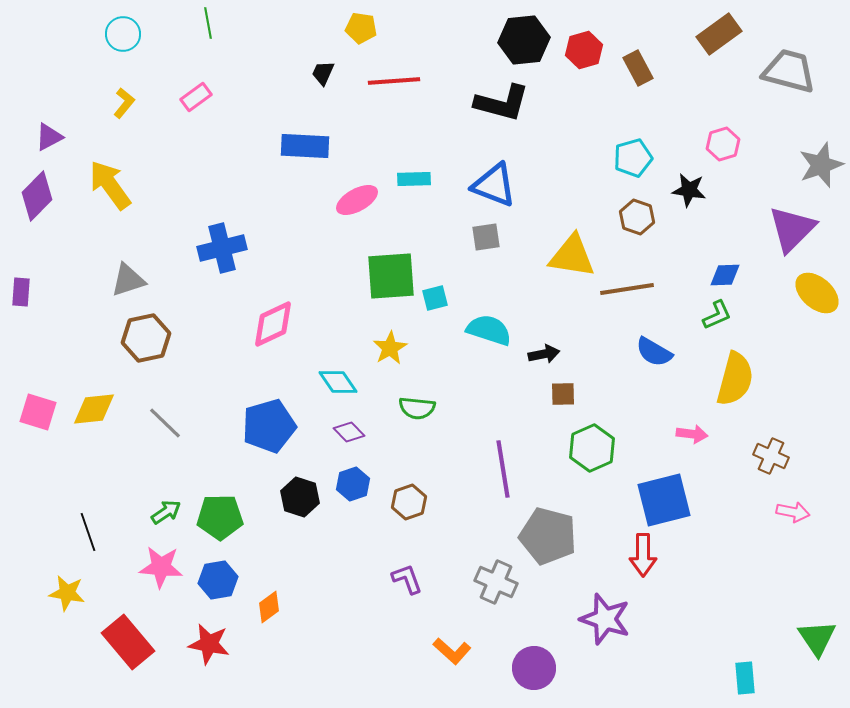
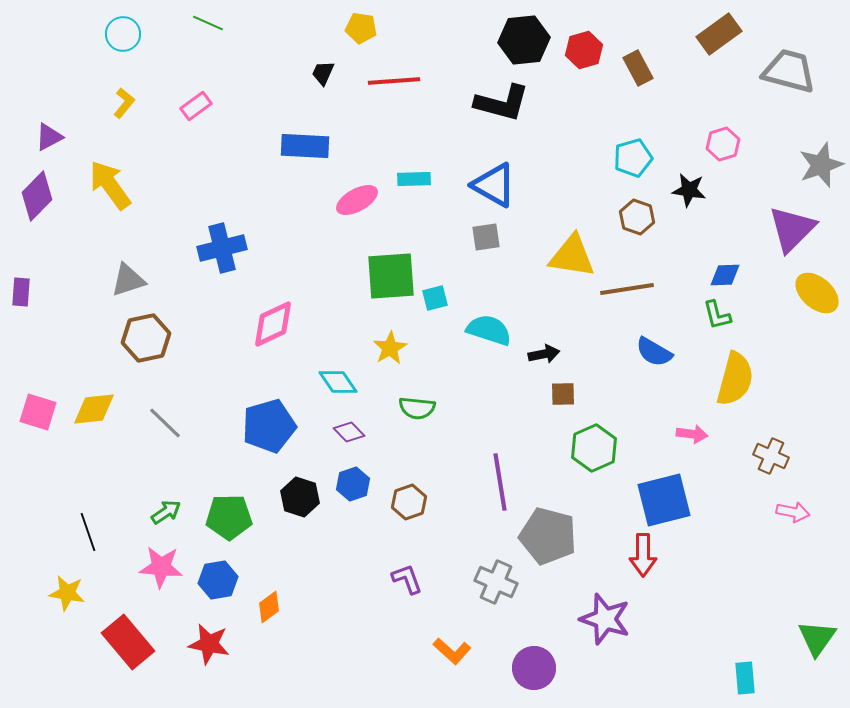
green line at (208, 23): rotated 56 degrees counterclockwise
pink rectangle at (196, 97): moved 9 px down
blue triangle at (494, 185): rotated 9 degrees clockwise
green L-shape at (717, 315): rotated 100 degrees clockwise
green hexagon at (592, 448): moved 2 px right
purple line at (503, 469): moved 3 px left, 13 px down
green pentagon at (220, 517): moved 9 px right
green triangle at (817, 638): rotated 9 degrees clockwise
